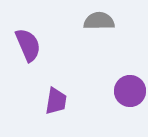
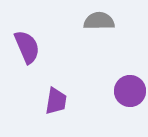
purple semicircle: moved 1 px left, 2 px down
